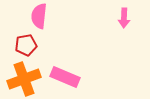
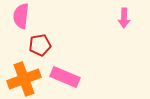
pink semicircle: moved 18 px left
red pentagon: moved 14 px right
